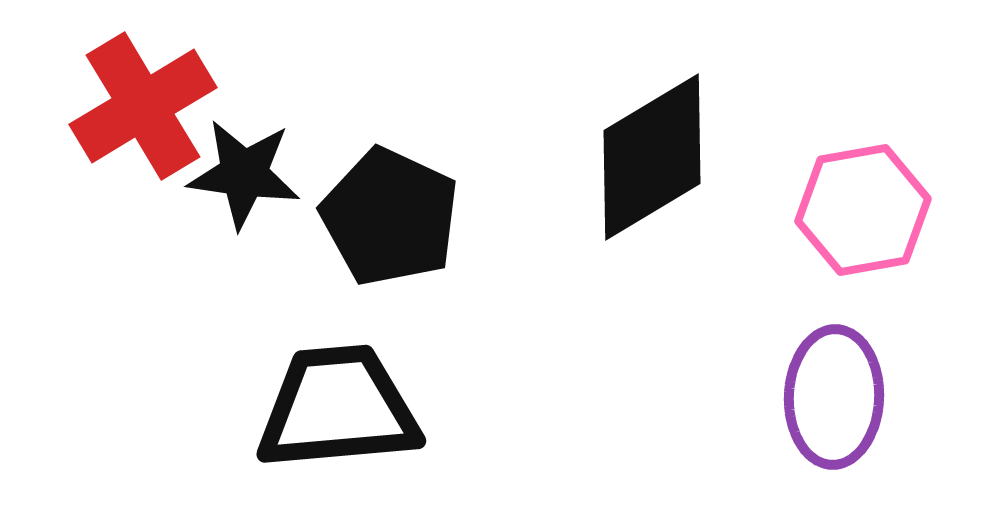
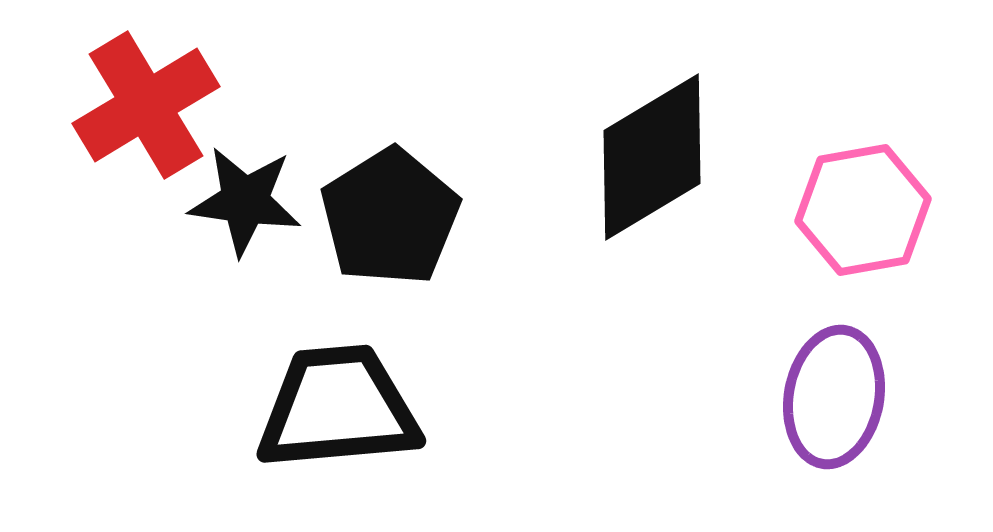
red cross: moved 3 px right, 1 px up
black star: moved 1 px right, 27 px down
black pentagon: rotated 15 degrees clockwise
purple ellipse: rotated 8 degrees clockwise
